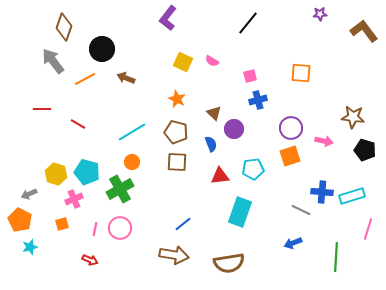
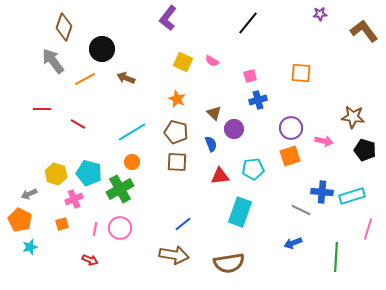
cyan pentagon at (87, 172): moved 2 px right, 1 px down
